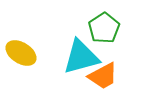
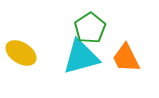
green pentagon: moved 14 px left
orange trapezoid: moved 23 px right, 18 px up; rotated 92 degrees clockwise
